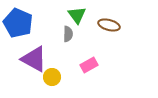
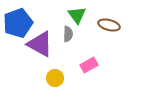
blue pentagon: rotated 28 degrees clockwise
purple triangle: moved 6 px right, 15 px up
yellow circle: moved 3 px right, 1 px down
